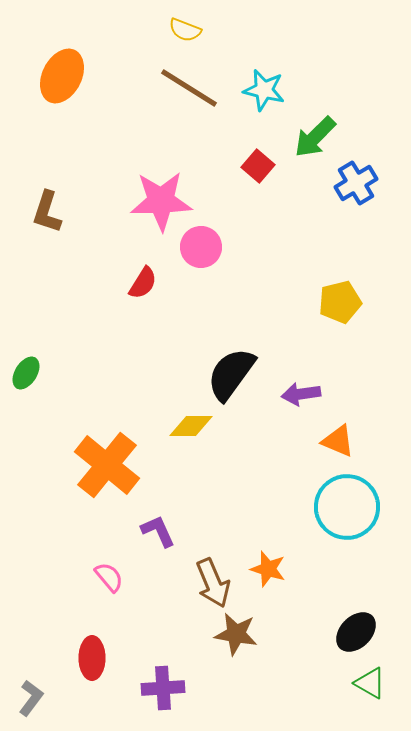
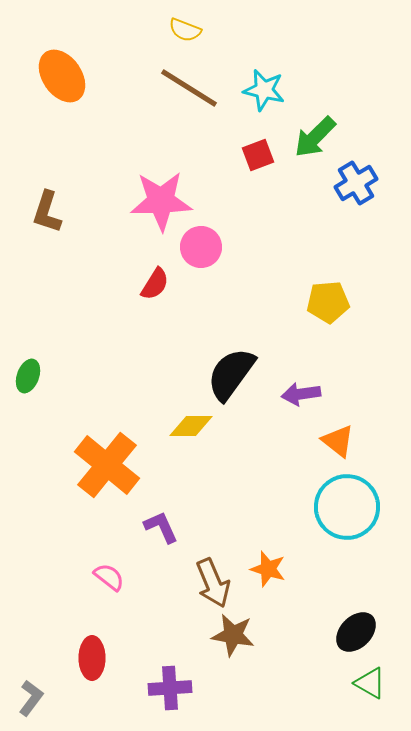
orange ellipse: rotated 62 degrees counterclockwise
red square: moved 11 px up; rotated 28 degrees clockwise
red semicircle: moved 12 px right, 1 px down
yellow pentagon: moved 12 px left; rotated 9 degrees clockwise
green ellipse: moved 2 px right, 3 px down; rotated 12 degrees counterclockwise
orange triangle: rotated 15 degrees clockwise
purple L-shape: moved 3 px right, 4 px up
pink semicircle: rotated 12 degrees counterclockwise
brown star: moved 3 px left, 1 px down
purple cross: moved 7 px right
